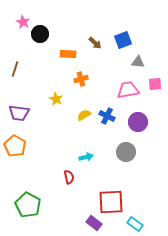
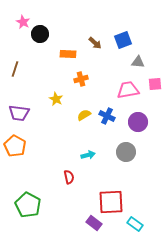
cyan arrow: moved 2 px right, 2 px up
